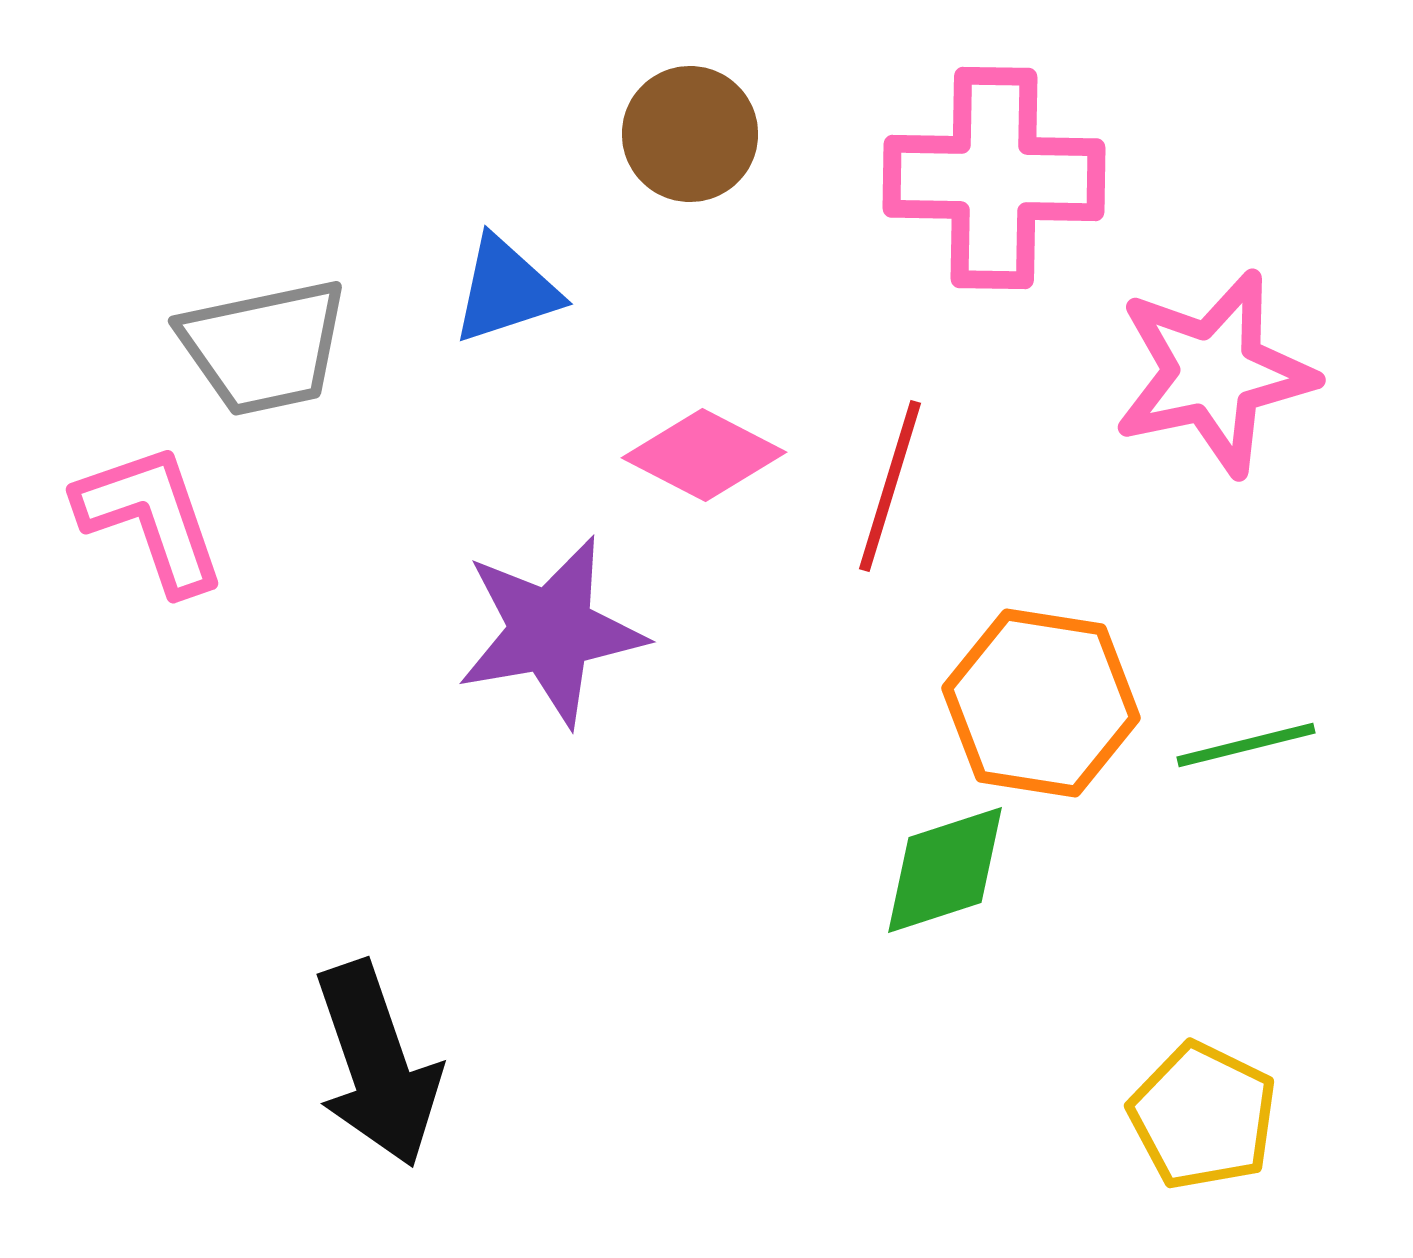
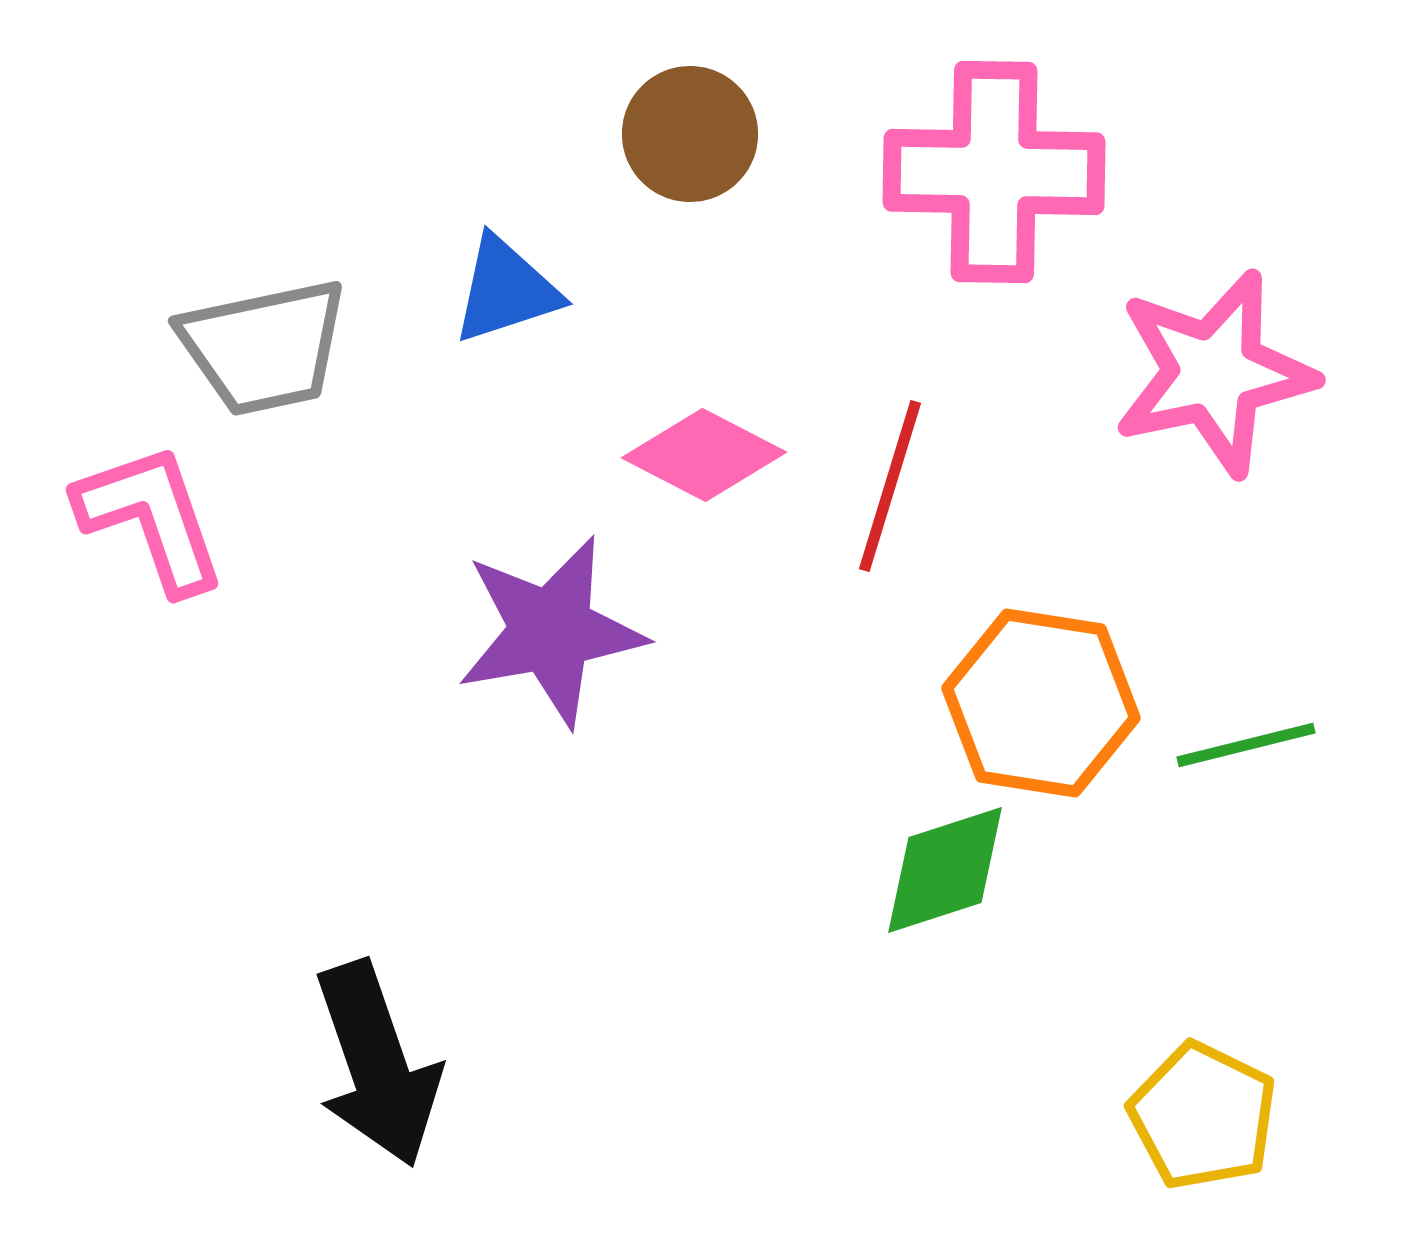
pink cross: moved 6 px up
